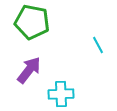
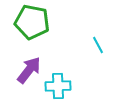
cyan cross: moved 3 px left, 8 px up
